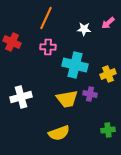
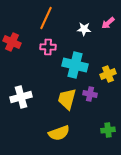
yellow trapezoid: rotated 115 degrees clockwise
